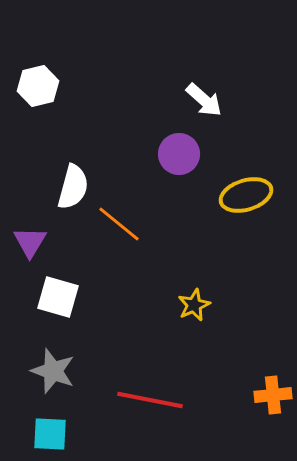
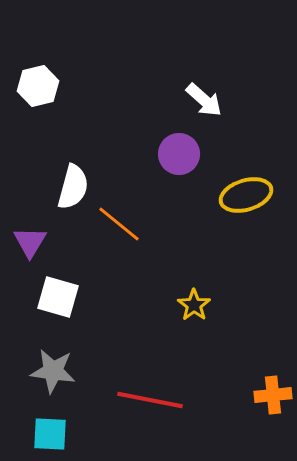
yellow star: rotated 12 degrees counterclockwise
gray star: rotated 12 degrees counterclockwise
